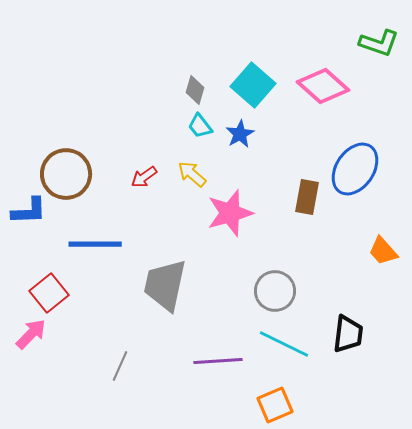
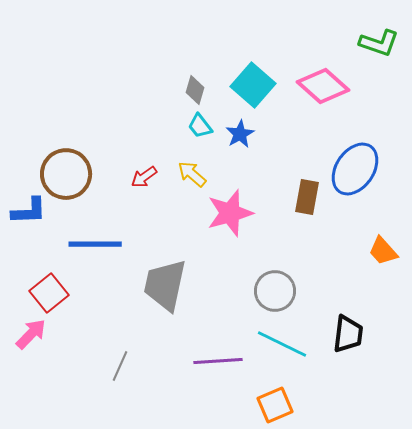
cyan line: moved 2 px left
